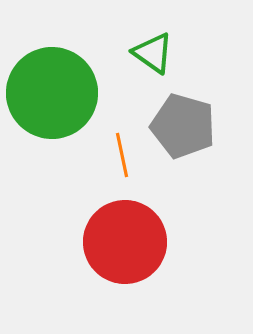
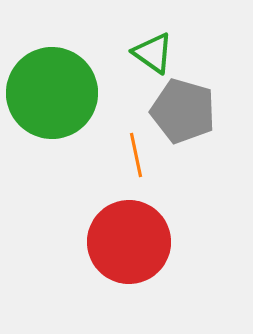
gray pentagon: moved 15 px up
orange line: moved 14 px right
red circle: moved 4 px right
